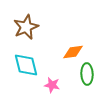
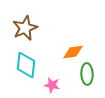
brown star: moved 1 px left, 1 px down
cyan diamond: rotated 20 degrees clockwise
